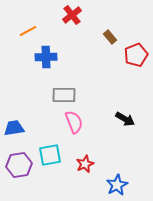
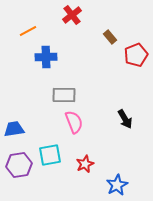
black arrow: rotated 30 degrees clockwise
blue trapezoid: moved 1 px down
